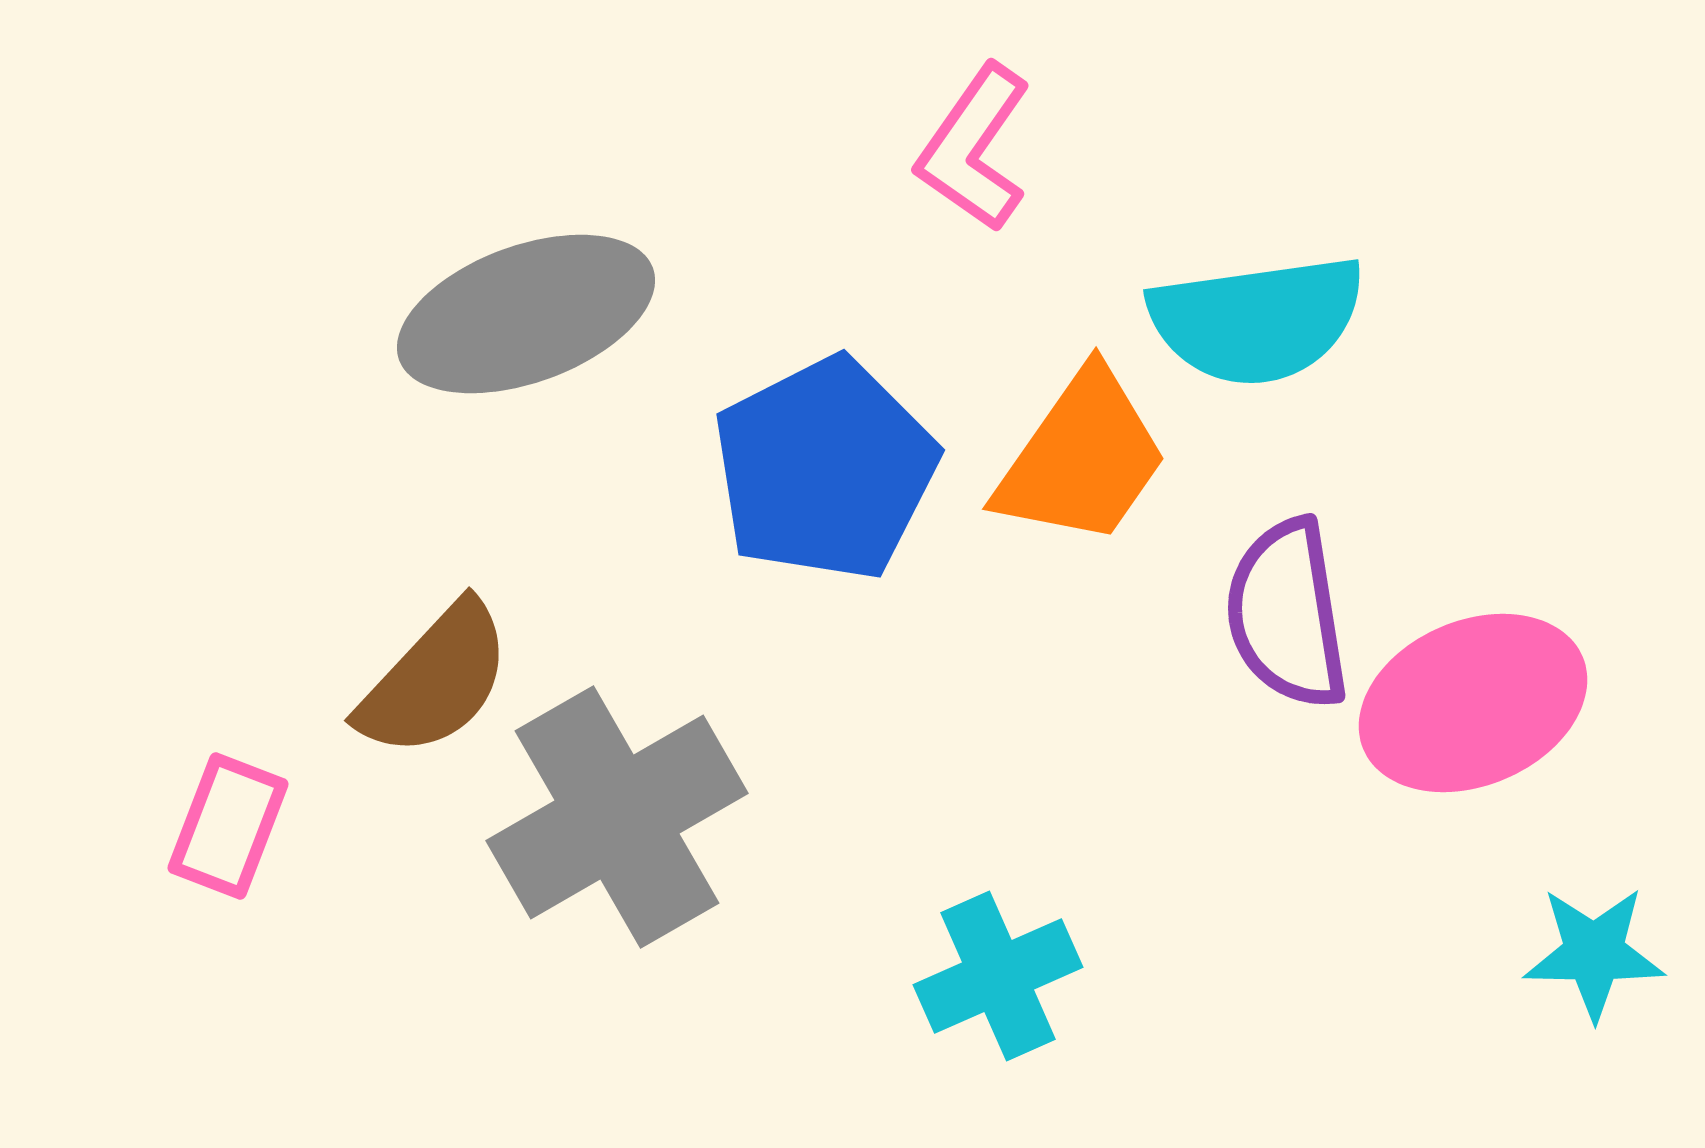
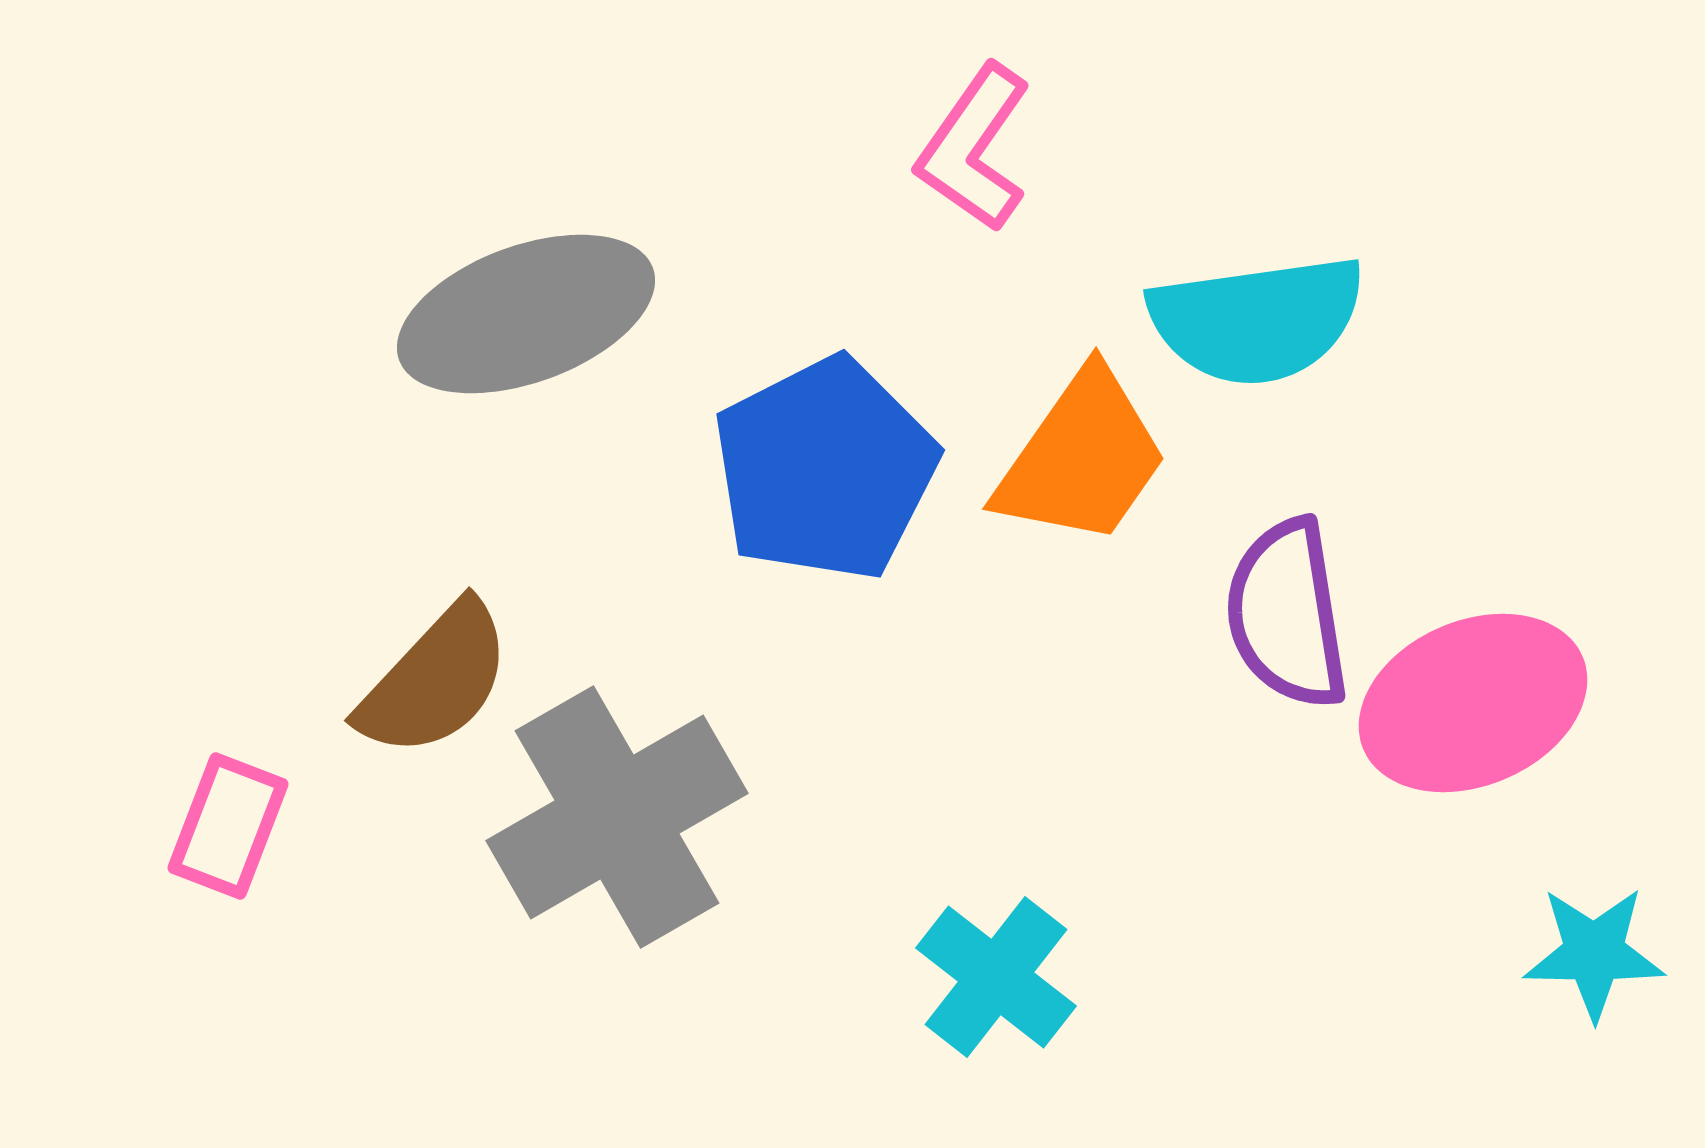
cyan cross: moved 2 px left, 1 px down; rotated 28 degrees counterclockwise
